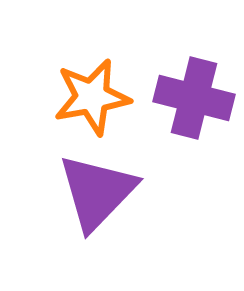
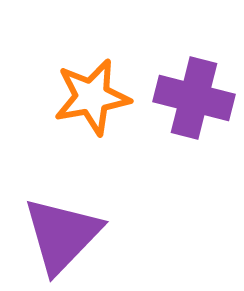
purple triangle: moved 35 px left, 43 px down
